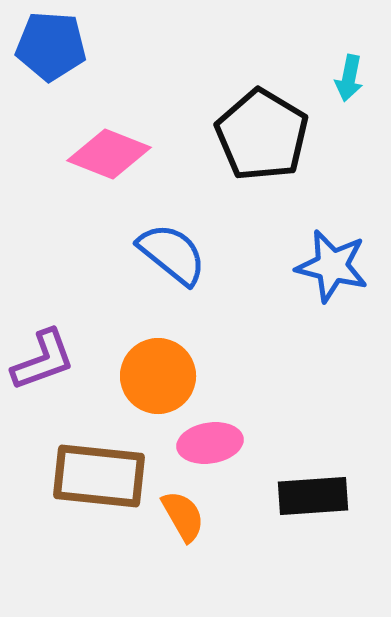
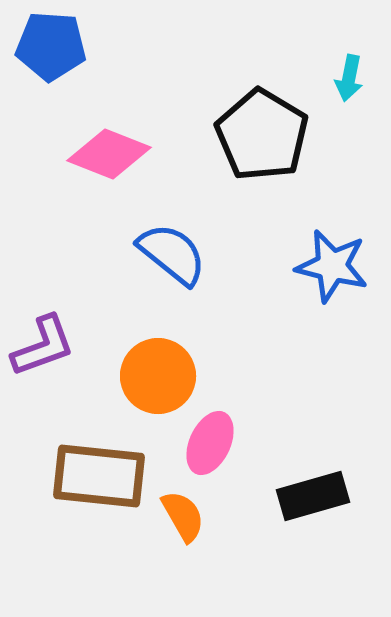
purple L-shape: moved 14 px up
pink ellipse: rotated 56 degrees counterclockwise
black rectangle: rotated 12 degrees counterclockwise
